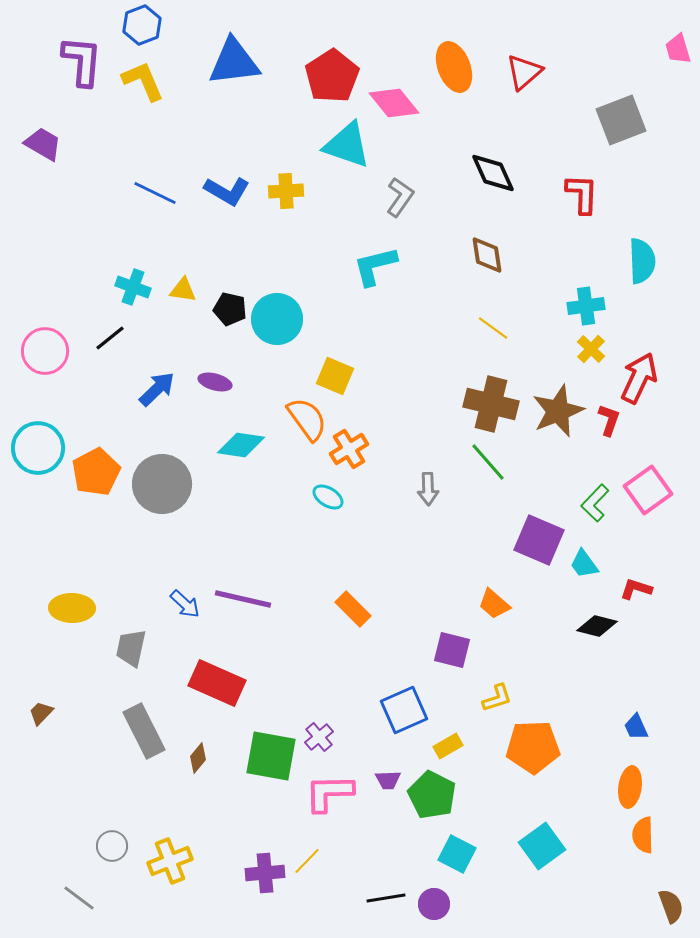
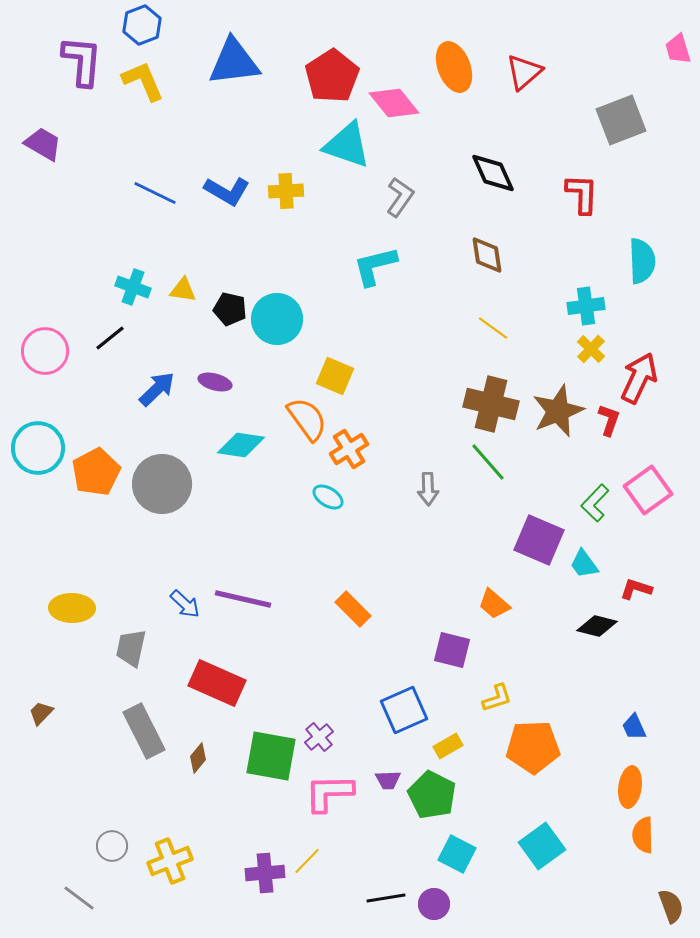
blue trapezoid at (636, 727): moved 2 px left
